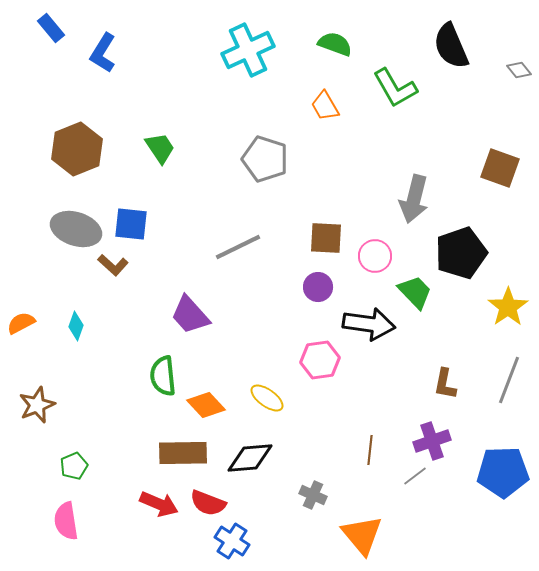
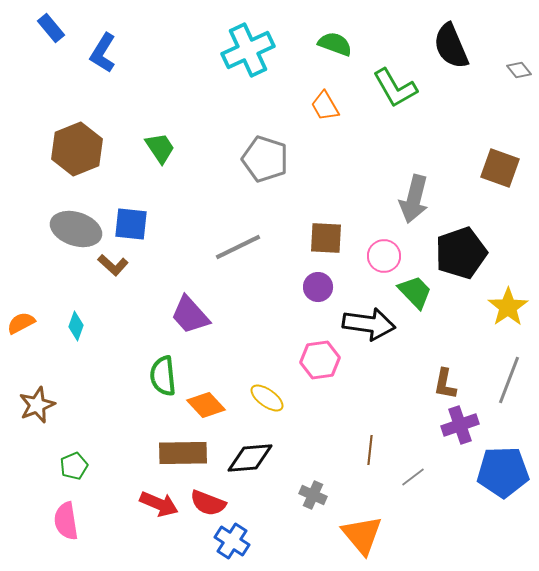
pink circle at (375, 256): moved 9 px right
purple cross at (432, 441): moved 28 px right, 16 px up
gray line at (415, 476): moved 2 px left, 1 px down
